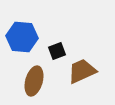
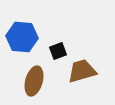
black square: moved 1 px right
brown trapezoid: rotated 8 degrees clockwise
